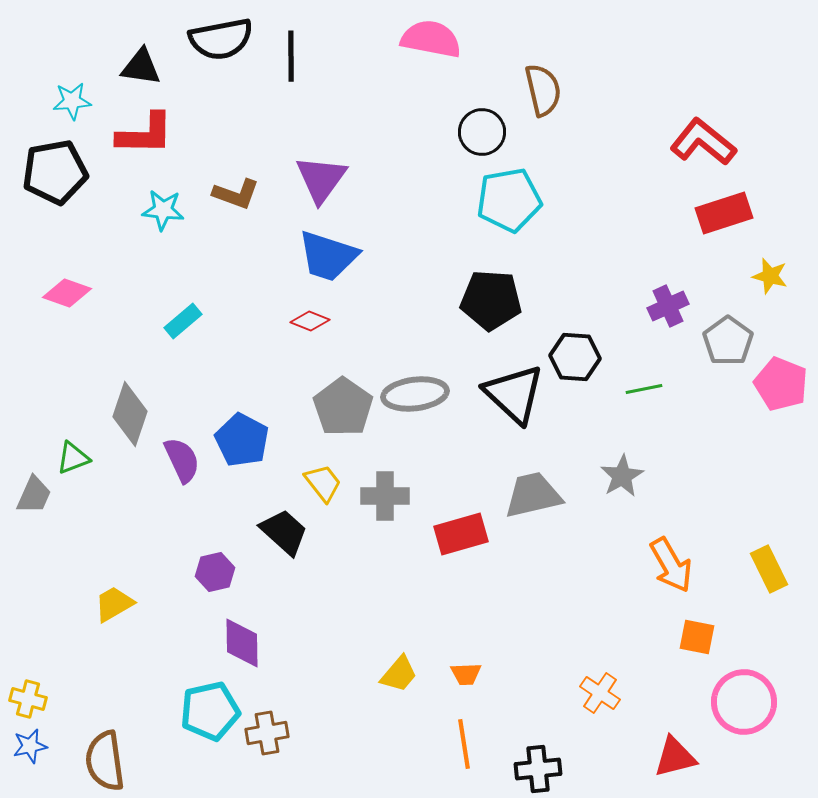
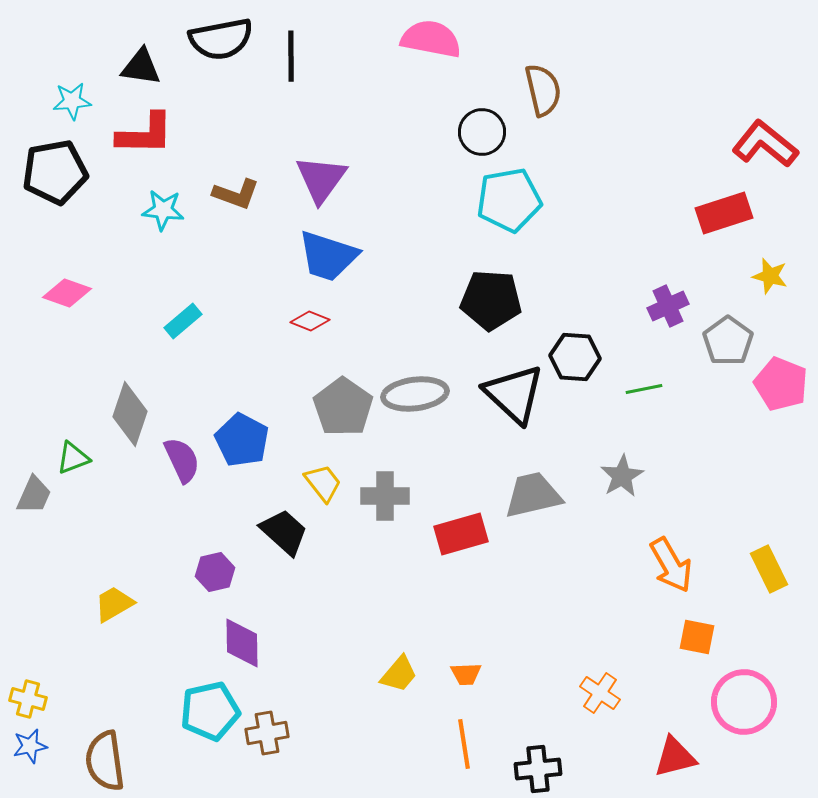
red L-shape at (703, 142): moved 62 px right, 2 px down
